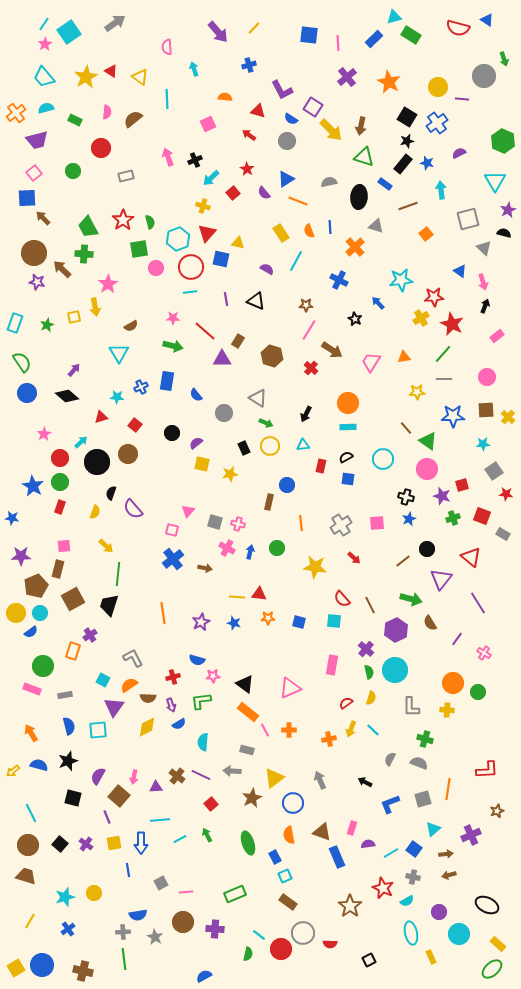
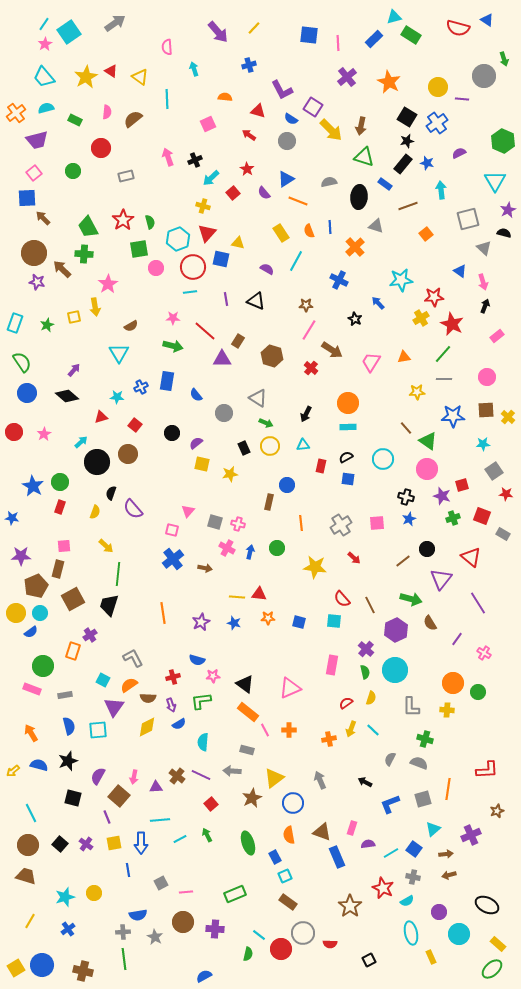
red circle at (191, 267): moved 2 px right
red circle at (60, 458): moved 46 px left, 26 px up
green semicircle at (369, 672): moved 4 px left
